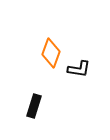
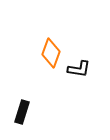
black rectangle: moved 12 px left, 6 px down
